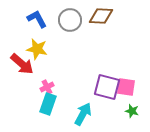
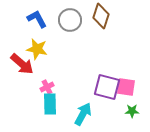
brown diamond: rotated 75 degrees counterclockwise
cyan rectangle: moved 2 px right; rotated 20 degrees counterclockwise
green star: rotated 16 degrees counterclockwise
